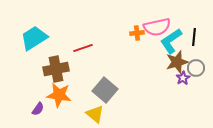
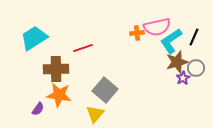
black line: rotated 18 degrees clockwise
brown cross: rotated 10 degrees clockwise
yellow triangle: rotated 30 degrees clockwise
